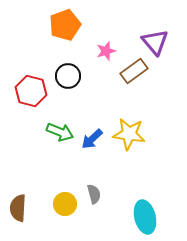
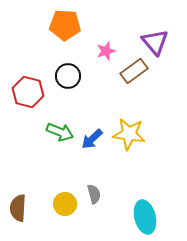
orange pentagon: rotated 24 degrees clockwise
red hexagon: moved 3 px left, 1 px down
